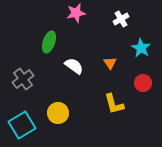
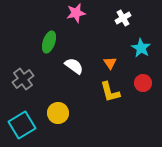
white cross: moved 2 px right, 1 px up
yellow L-shape: moved 4 px left, 12 px up
